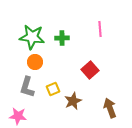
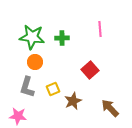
brown arrow: rotated 24 degrees counterclockwise
